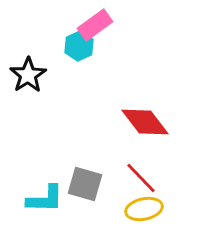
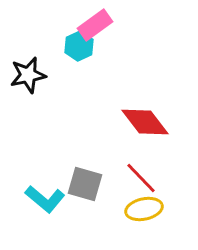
black star: rotated 21 degrees clockwise
cyan L-shape: rotated 39 degrees clockwise
